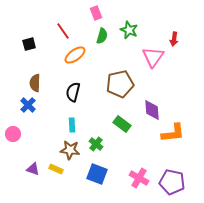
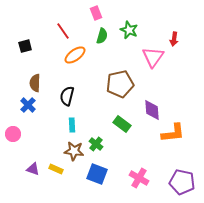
black square: moved 4 px left, 2 px down
black semicircle: moved 6 px left, 4 px down
brown star: moved 4 px right, 1 px down
purple pentagon: moved 10 px right
